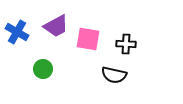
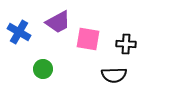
purple trapezoid: moved 2 px right, 4 px up
blue cross: moved 2 px right
black semicircle: rotated 15 degrees counterclockwise
